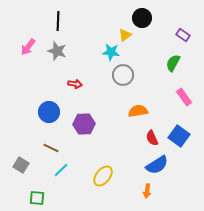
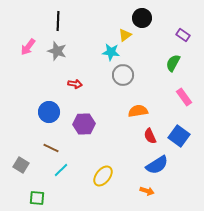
red semicircle: moved 2 px left, 2 px up
orange arrow: rotated 80 degrees counterclockwise
